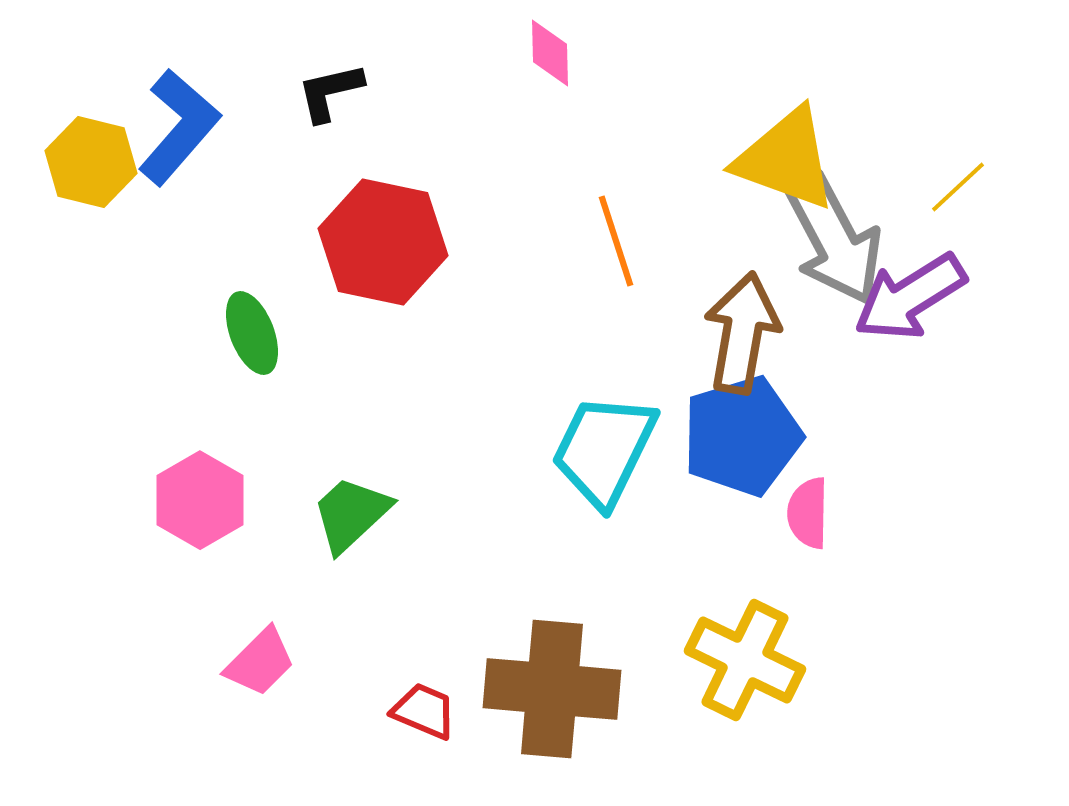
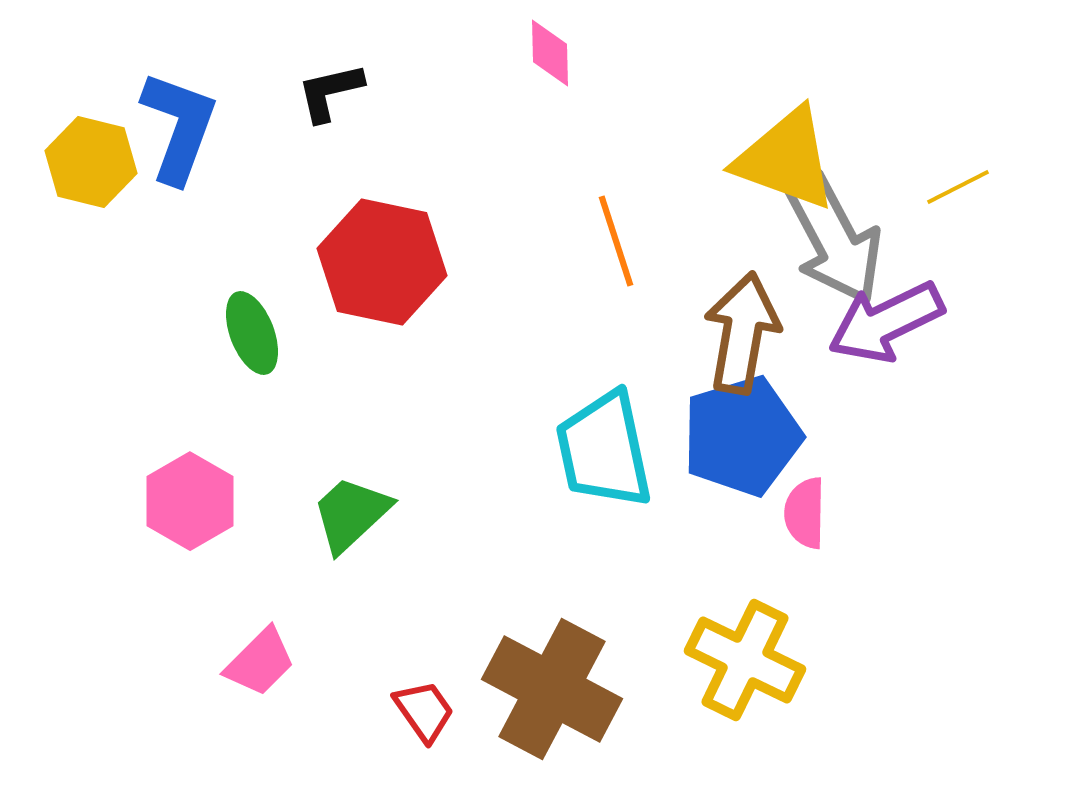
blue L-shape: rotated 21 degrees counterclockwise
yellow line: rotated 16 degrees clockwise
red hexagon: moved 1 px left, 20 px down
purple arrow: moved 24 px left, 25 px down; rotated 6 degrees clockwise
cyan trapezoid: rotated 38 degrees counterclockwise
pink hexagon: moved 10 px left, 1 px down
pink semicircle: moved 3 px left
brown cross: rotated 23 degrees clockwise
red trapezoid: rotated 32 degrees clockwise
